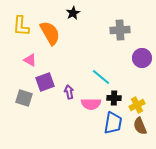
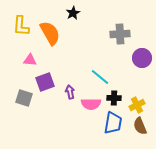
gray cross: moved 4 px down
pink triangle: rotated 24 degrees counterclockwise
cyan line: moved 1 px left
purple arrow: moved 1 px right
